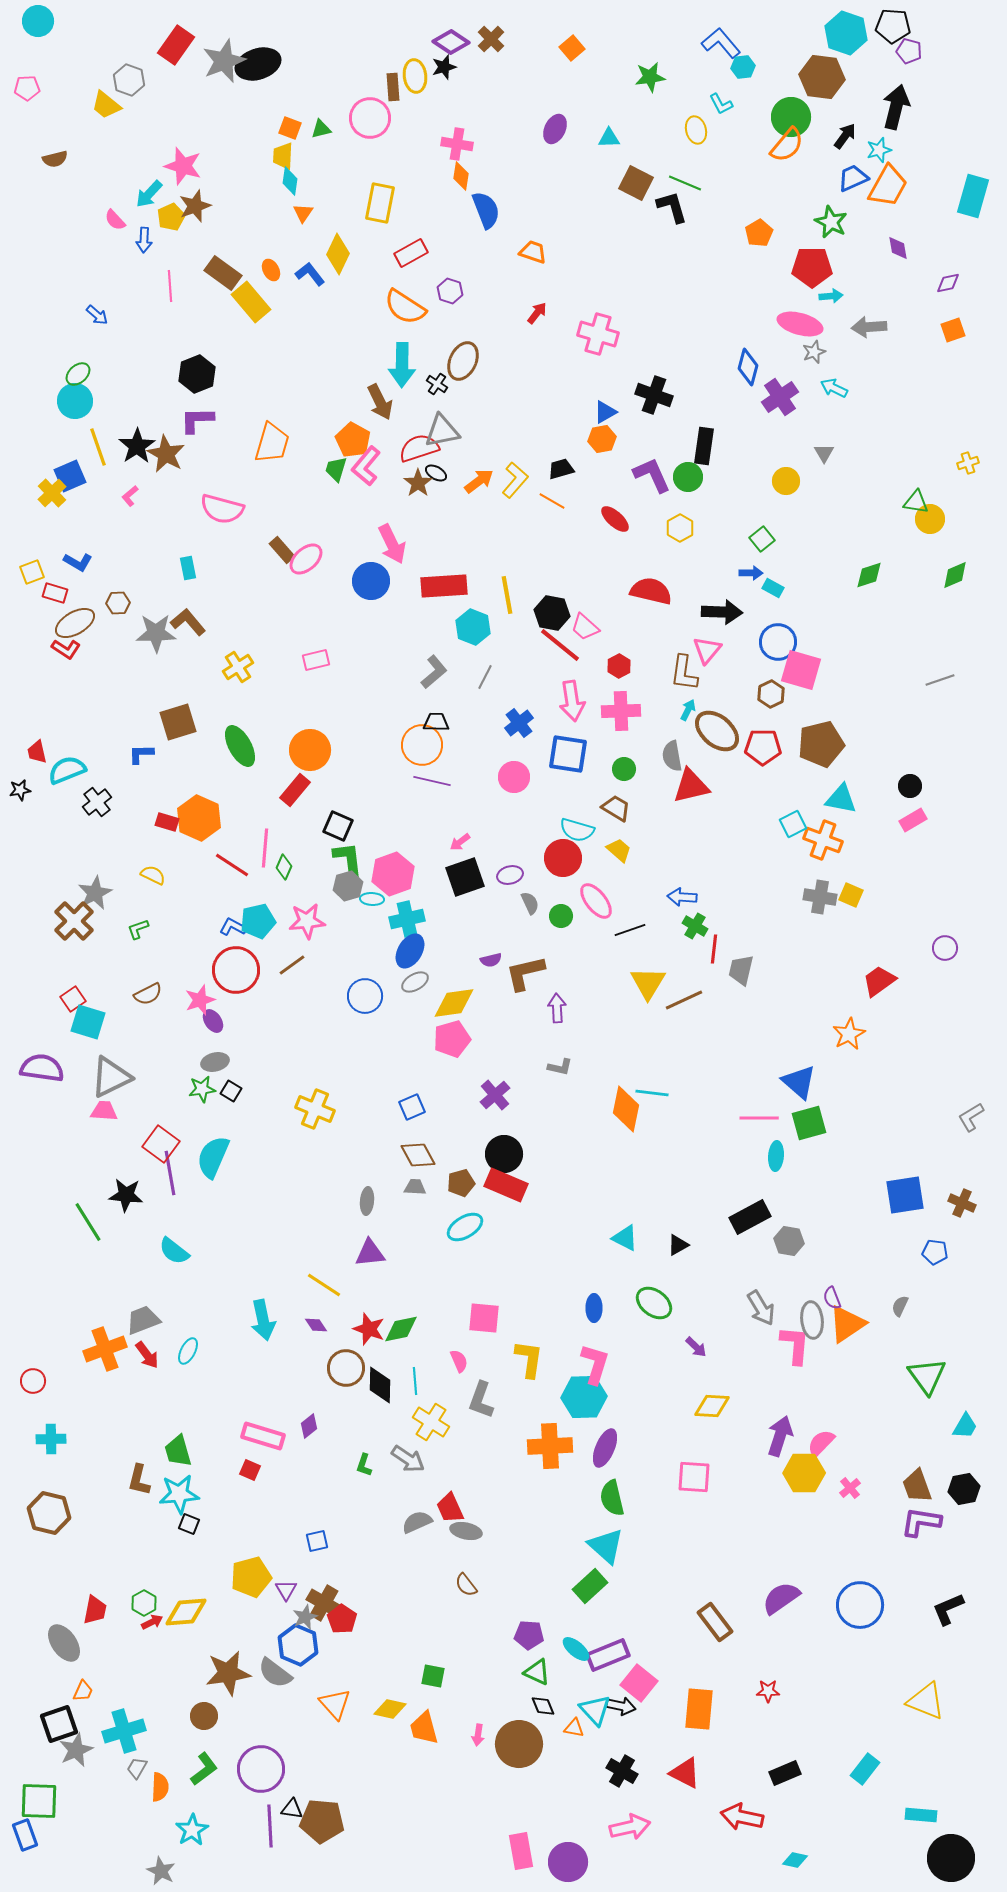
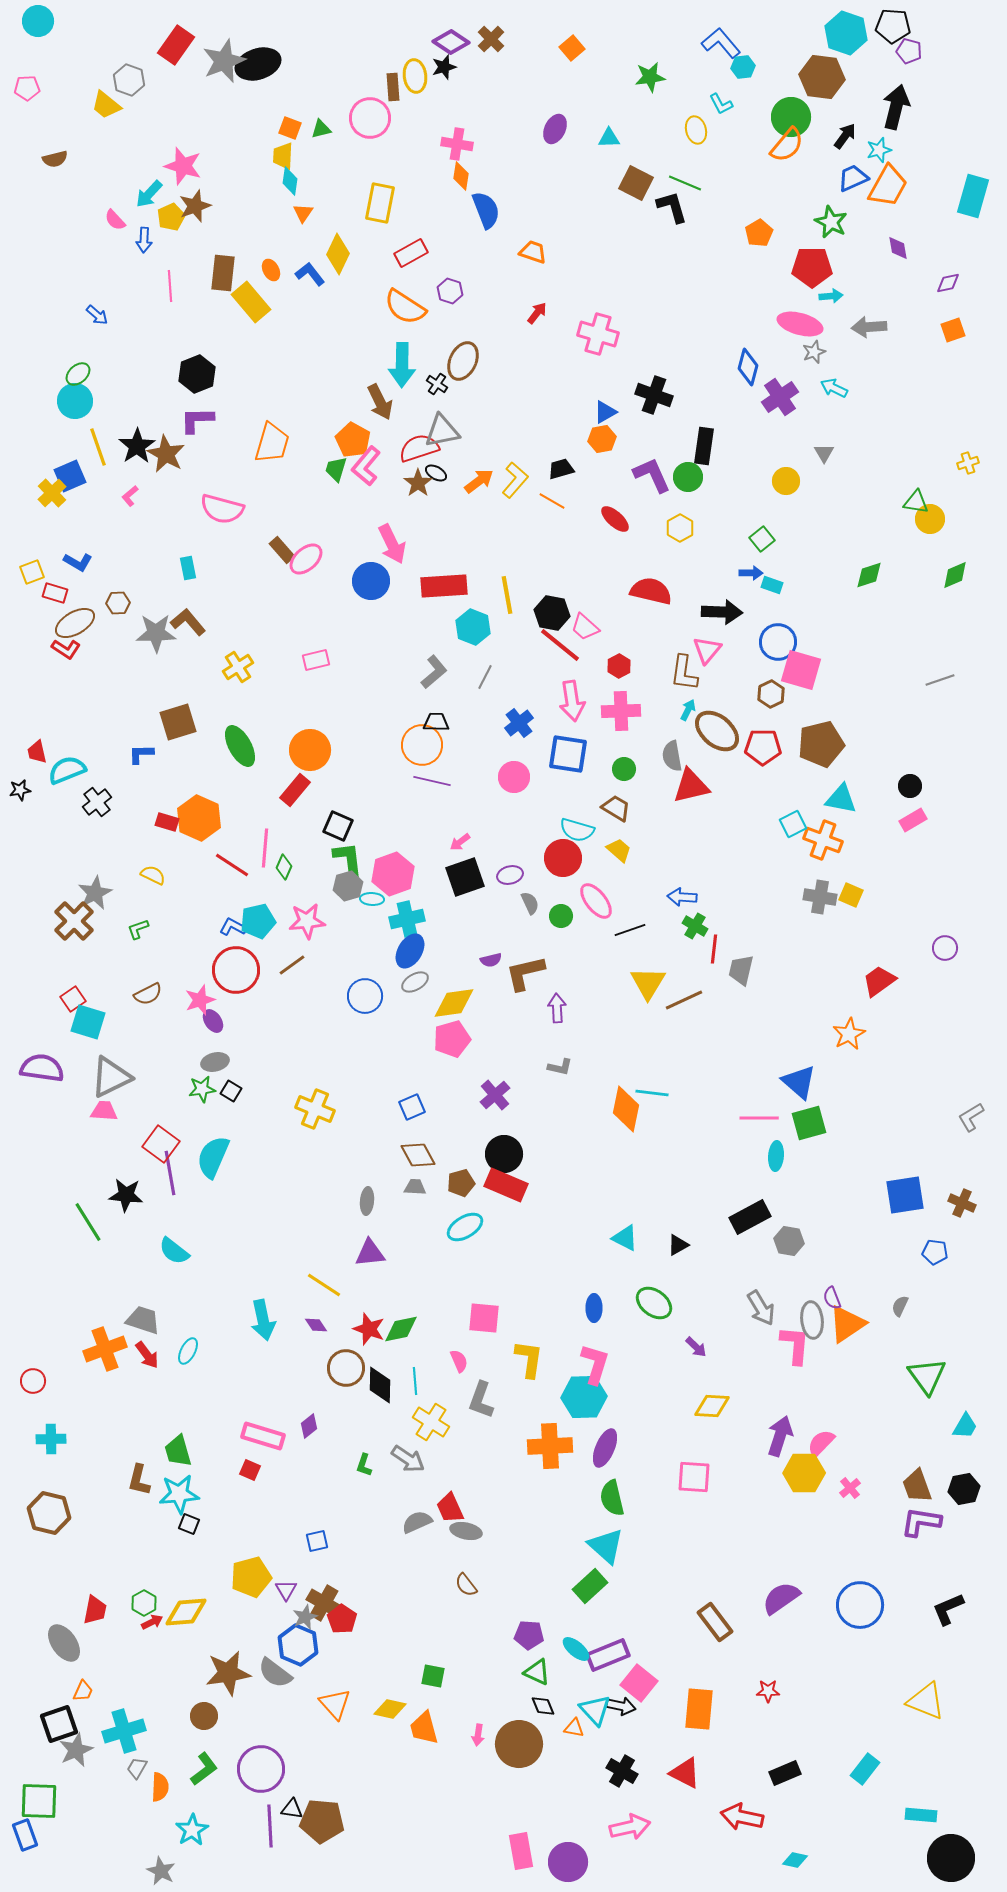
brown rectangle at (223, 273): rotated 60 degrees clockwise
cyan rectangle at (773, 588): moved 1 px left, 3 px up; rotated 10 degrees counterclockwise
gray trapezoid at (143, 1320): rotated 39 degrees clockwise
